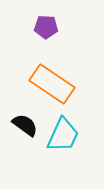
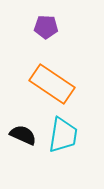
black semicircle: moved 2 px left, 10 px down; rotated 12 degrees counterclockwise
cyan trapezoid: rotated 15 degrees counterclockwise
